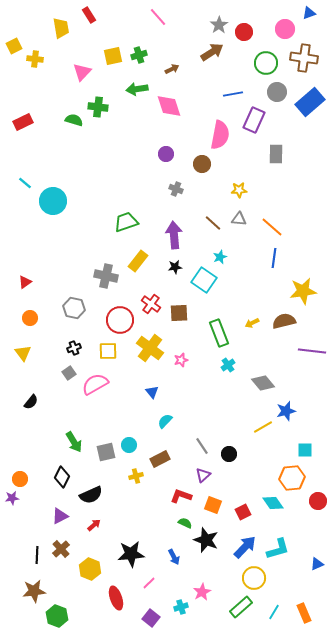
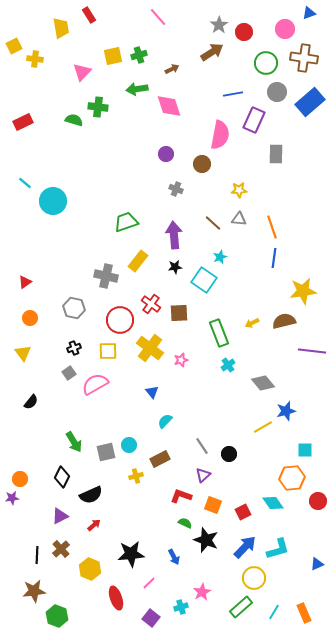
orange line at (272, 227): rotated 30 degrees clockwise
